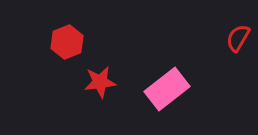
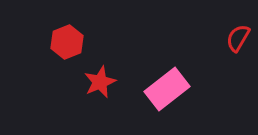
red star: rotated 16 degrees counterclockwise
